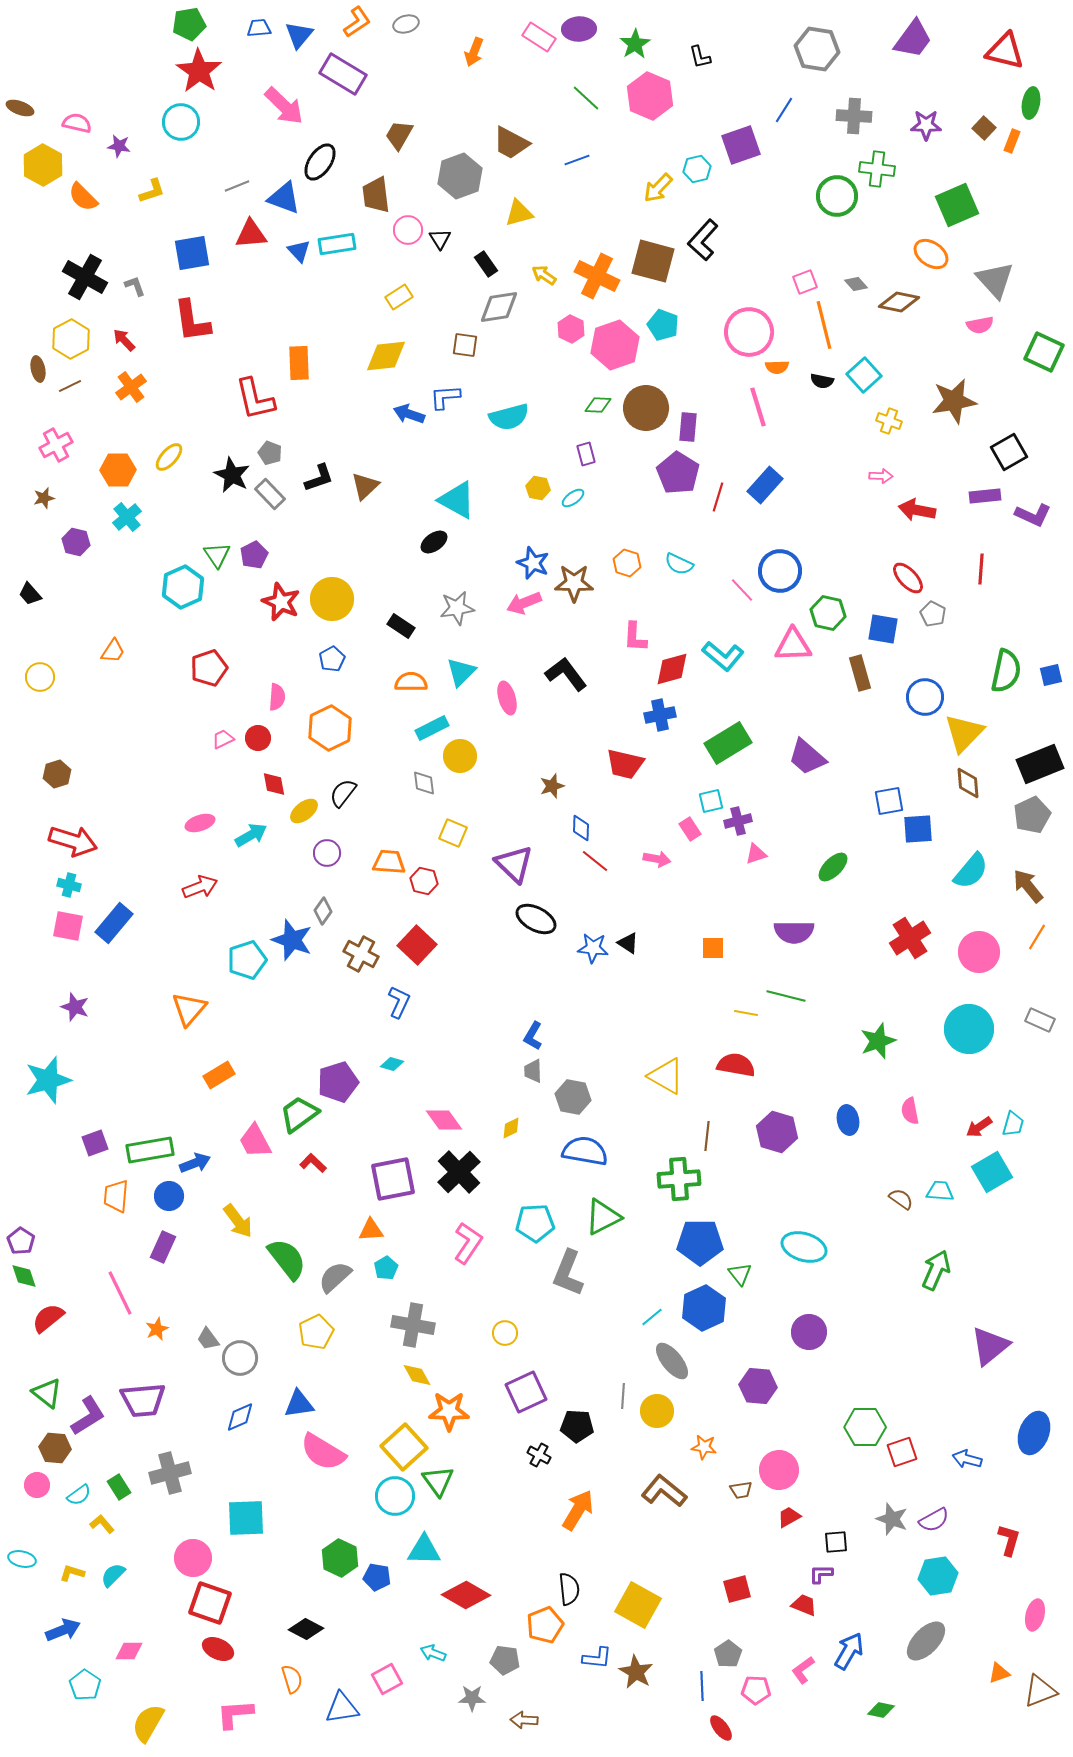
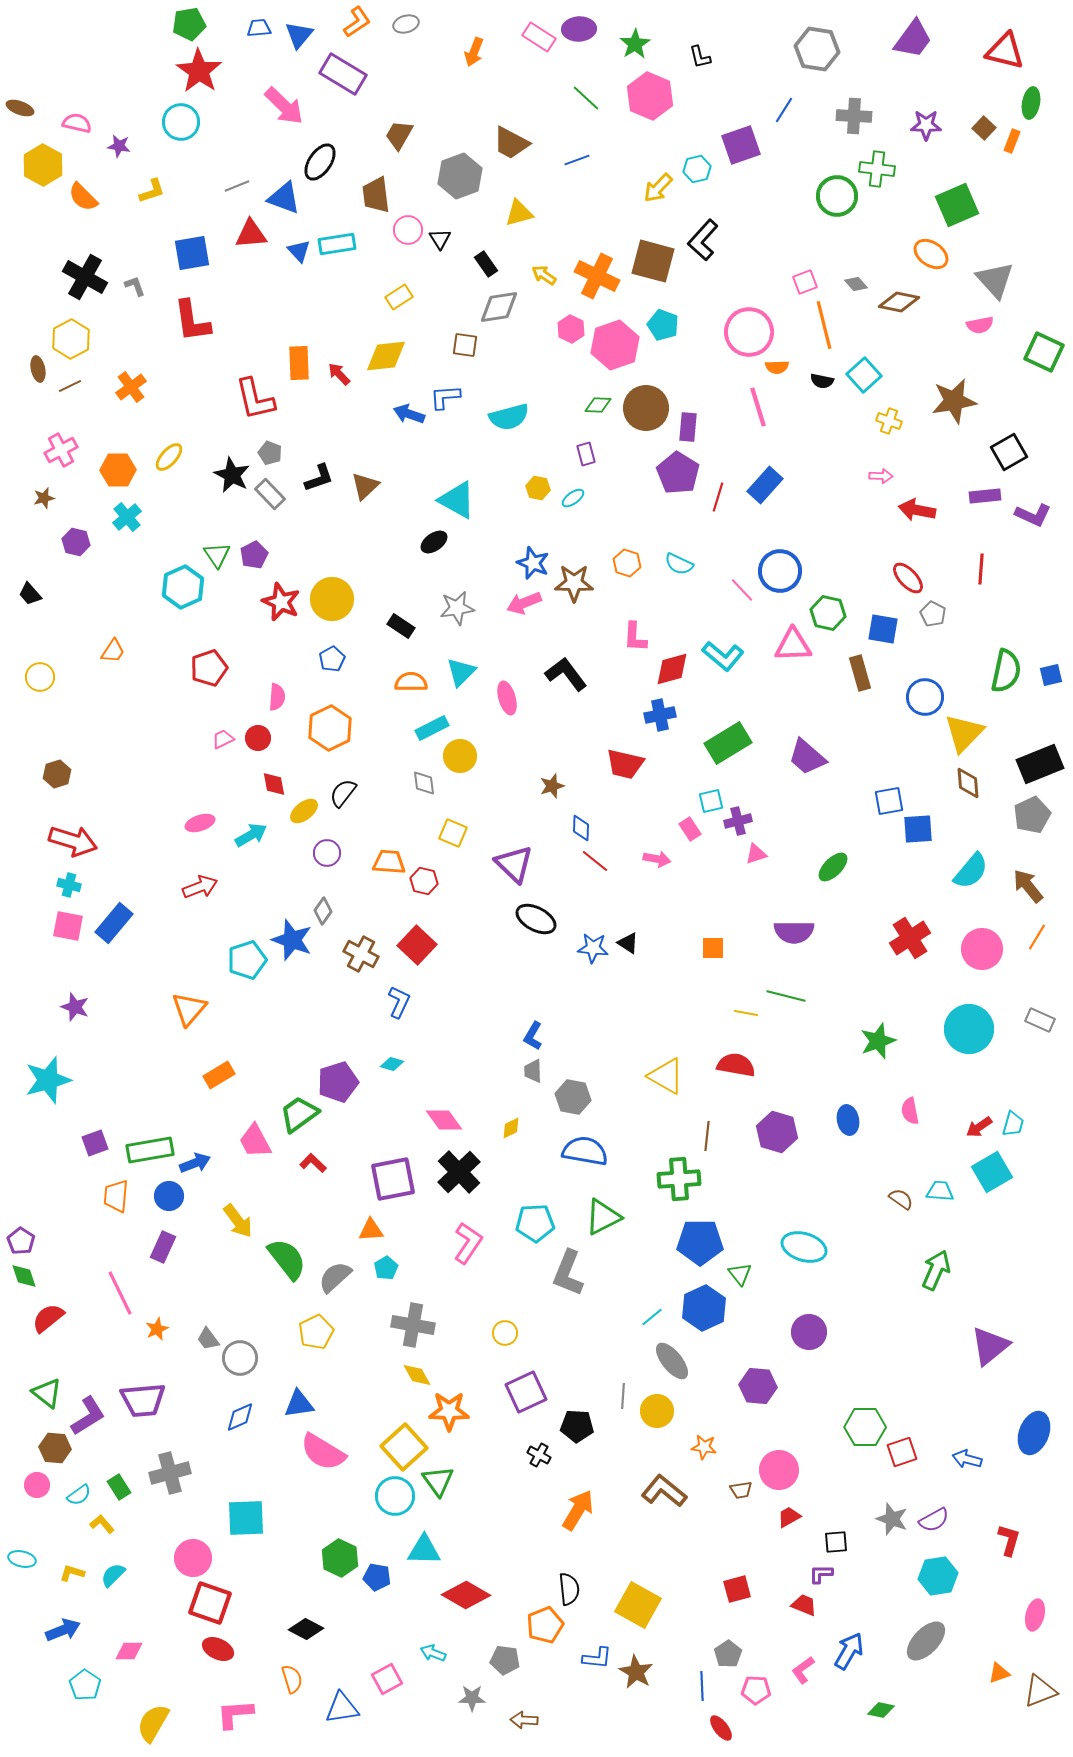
red arrow at (124, 340): moved 215 px right, 34 px down
pink cross at (56, 445): moved 5 px right, 5 px down
pink circle at (979, 952): moved 3 px right, 3 px up
yellow semicircle at (148, 1723): moved 5 px right
